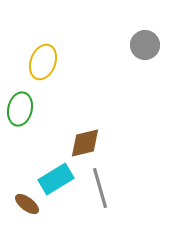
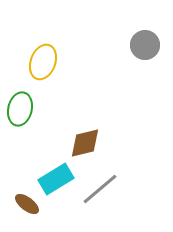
gray line: moved 1 px down; rotated 66 degrees clockwise
